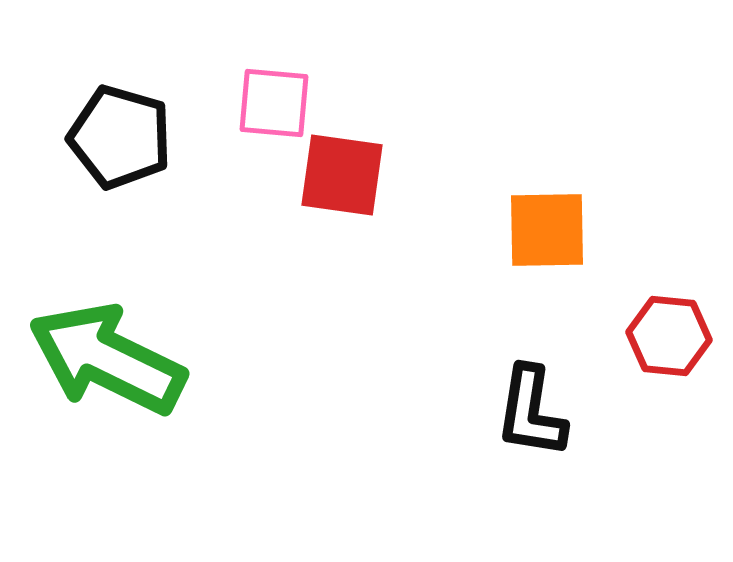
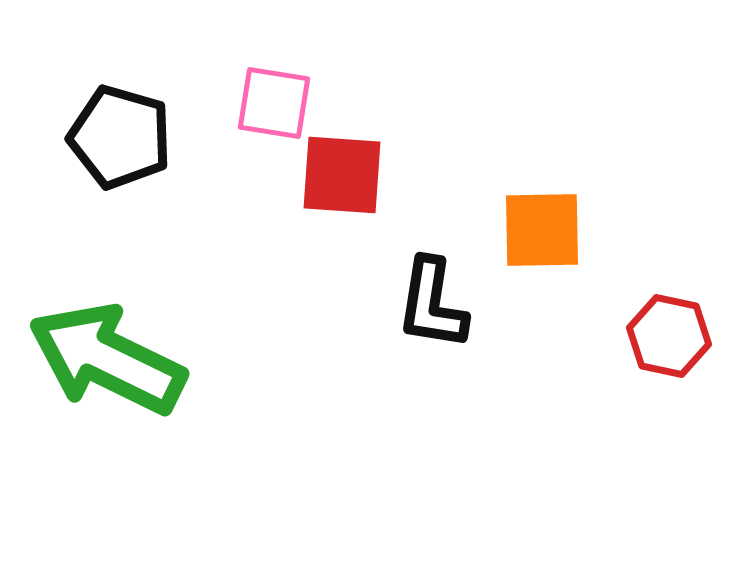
pink square: rotated 4 degrees clockwise
red square: rotated 4 degrees counterclockwise
orange square: moved 5 px left
red hexagon: rotated 6 degrees clockwise
black L-shape: moved 99 px left, 108 px up
